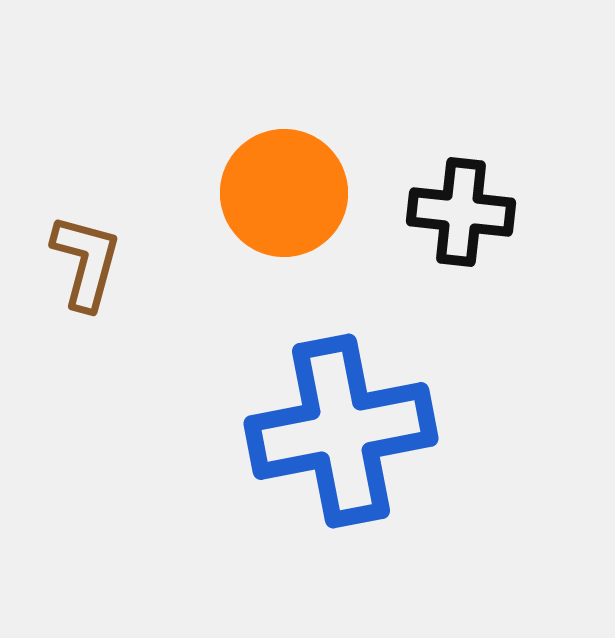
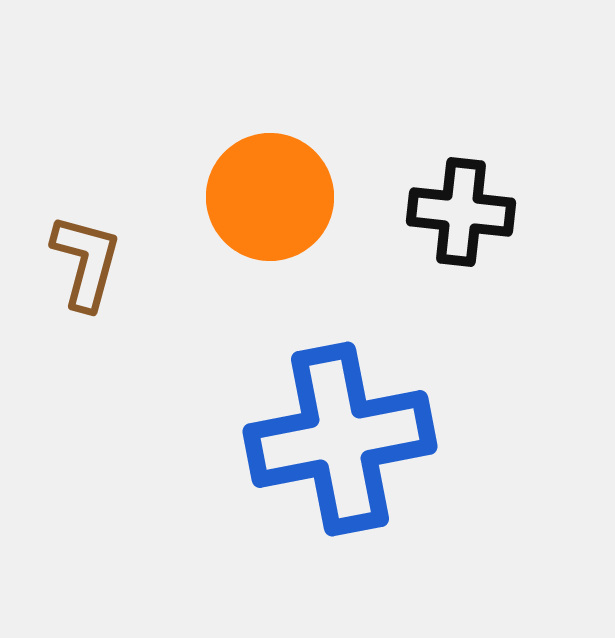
orange circle: moved 14 px left, 4 px down
blue cross: moved 1 px left, 8 px down
